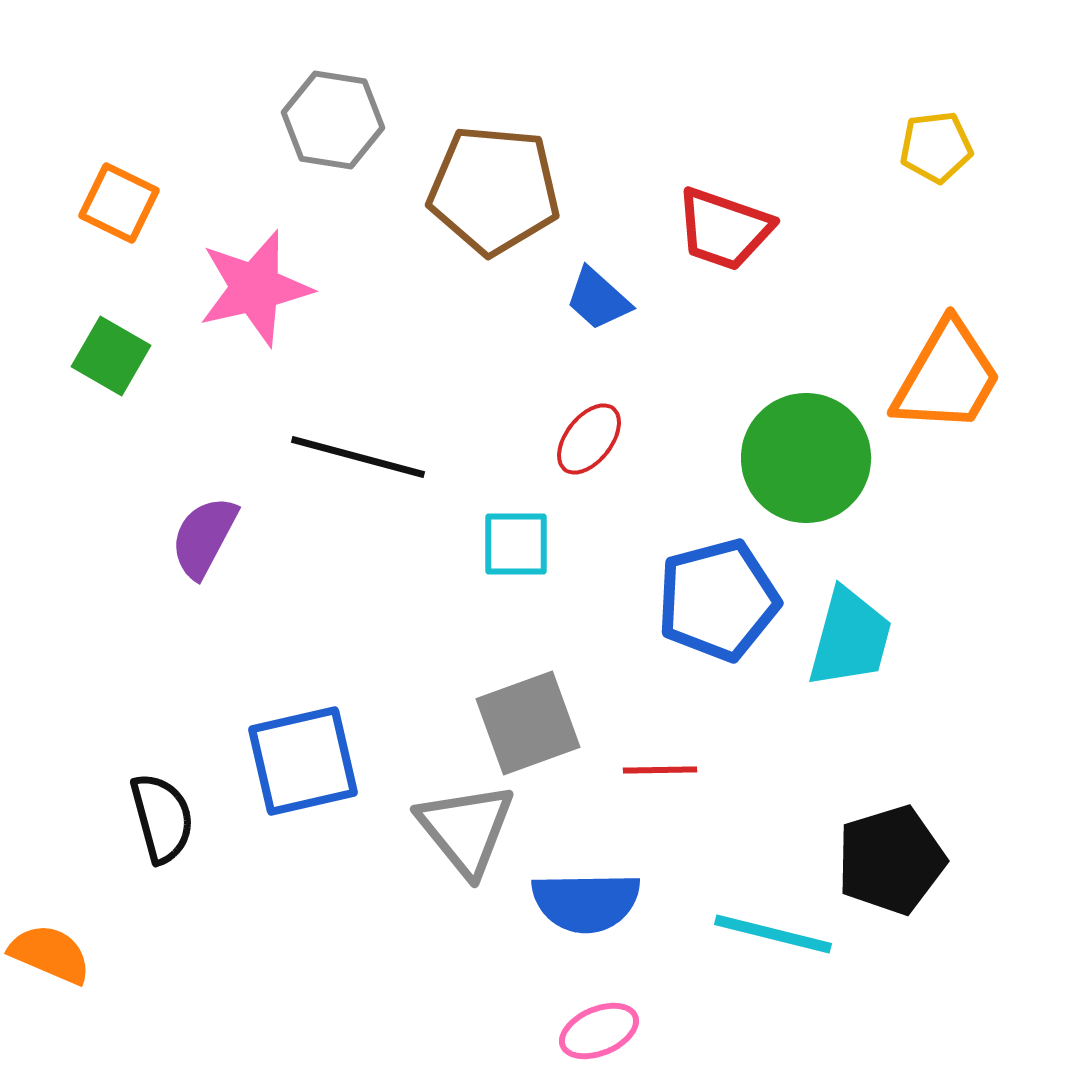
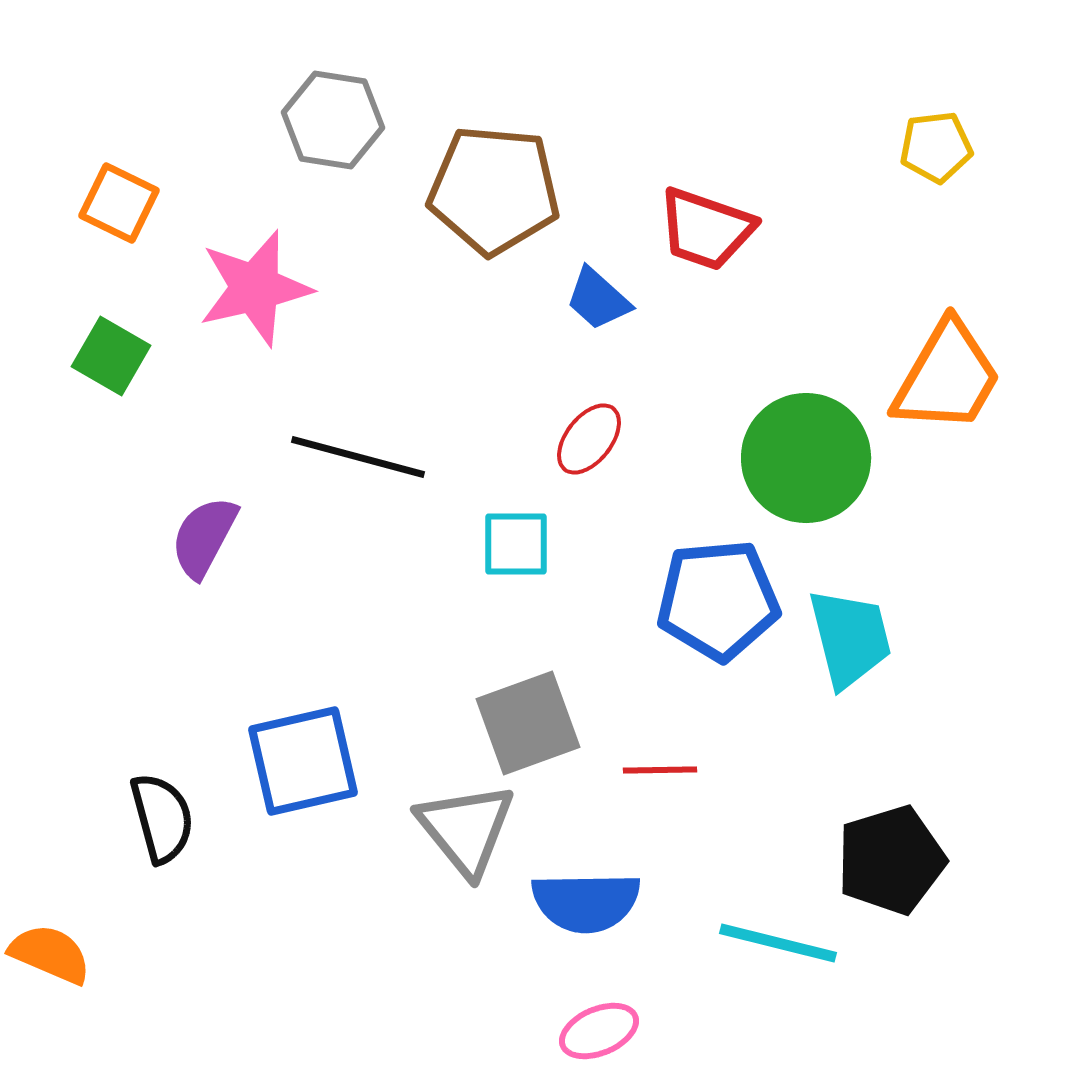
red trapezoid: moved 18 px left
blue pentagon: rotated 10 degrees clockwise
cyan trapezoid: rotated 29 degrees counterclockwise
cyan line: moved 5 px right, 9 px down
